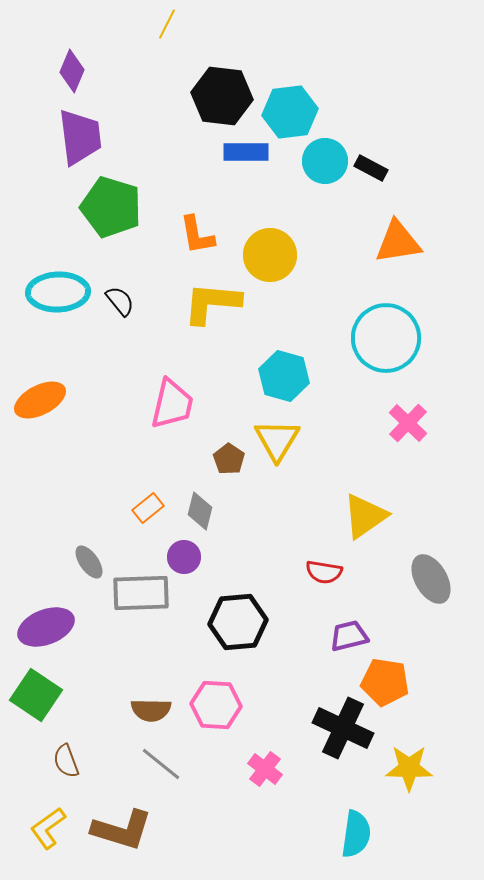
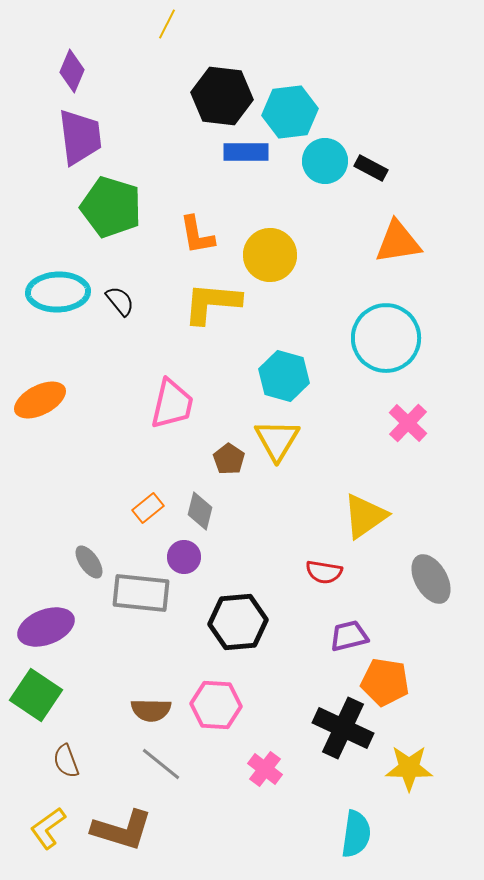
gray rectangle at (141, 593): rotated 8 degrees clockwise
